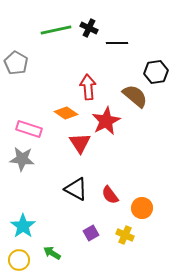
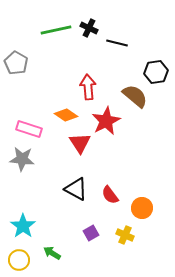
black line: rotated 15 degrees clockwise
orange diamond: moved 2 px down
